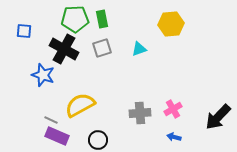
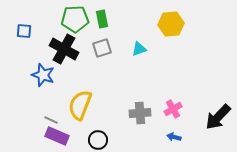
yellow semicircle: rotated 40 degrees counterclockwise
